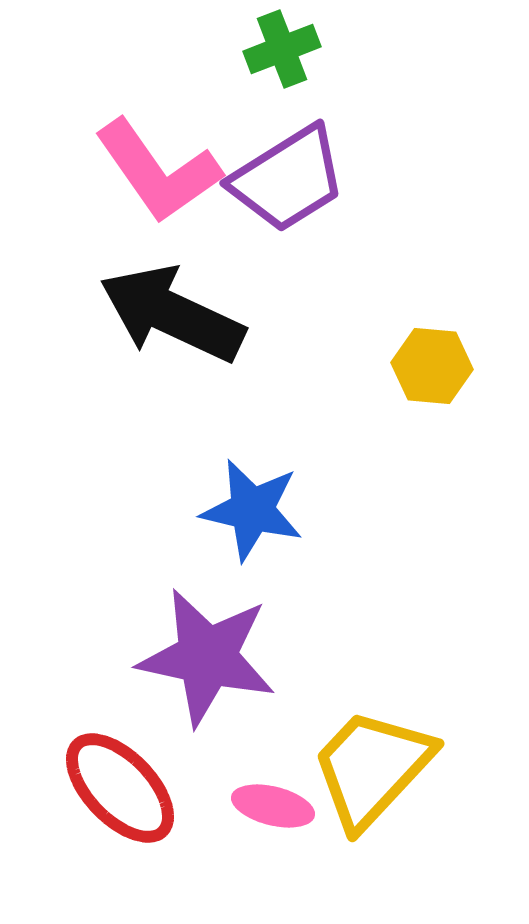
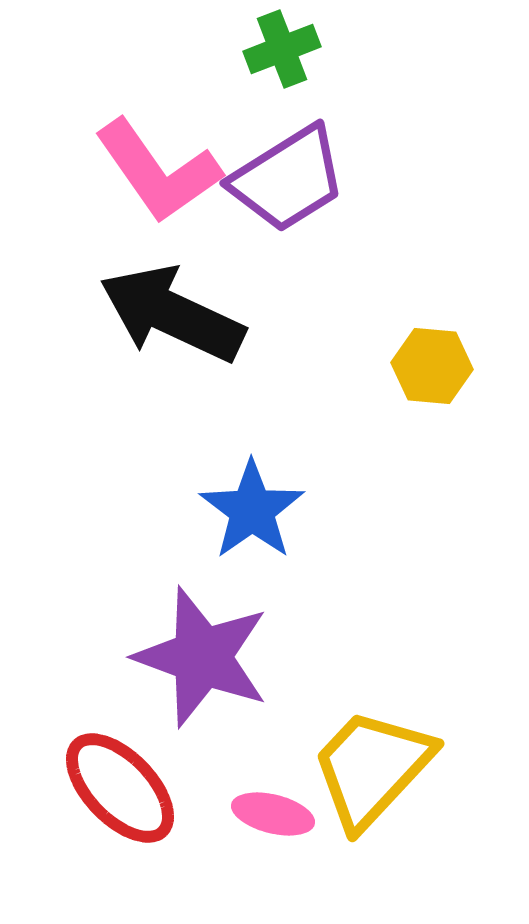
blue star: rotated 24 degrees clockwise
purple star: moved 5 px left; rotated 8 degrees clockwise
pink ellipse: moved 8 px down
